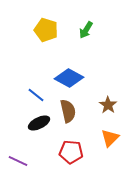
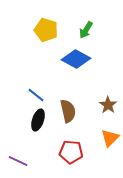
blue diamond: moved 7 px right, 19 px up
black ellipse: moved 1 px left, 3 px up; rotated 45 degrees counterclockwise
